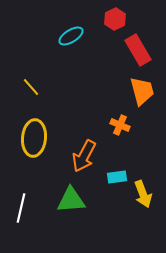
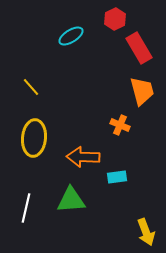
red rectangle: moved 1 px right, 2 px up
orange arrow: moved 1 px left, 1 px down; rotated 64 degrees clockwise
yellow arrow: moved 3 px right, 38 px down
white line: moved 5 px right
